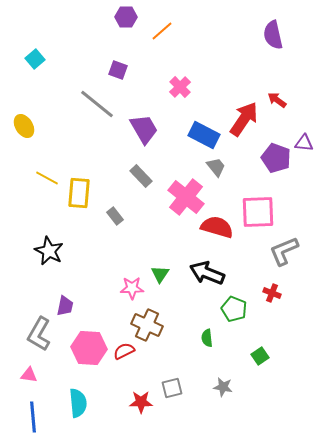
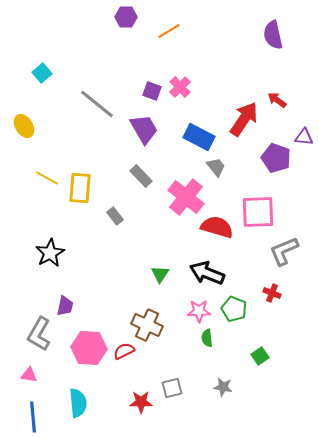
orange line at (162, 31): moved 7 px right; rotated 10 degrees clockwise
cyan square at (35, 59): moved 7 px right, 14 px down
purple square at (118, 70): moved 34 px right, 21 px down
blue rectangle at (204, 135): moved 5 px left, 2 px down
purple triangle at (304, 143): moved 6 px up
yellow rectangle at (79, 193): moved 1 px right, 5 px up
black star at (49, 251): moved 1 px right, 2 px down; rotated 16 degrees clockwise
pink star at (132, 288): moved 67 px right, 23 px down
